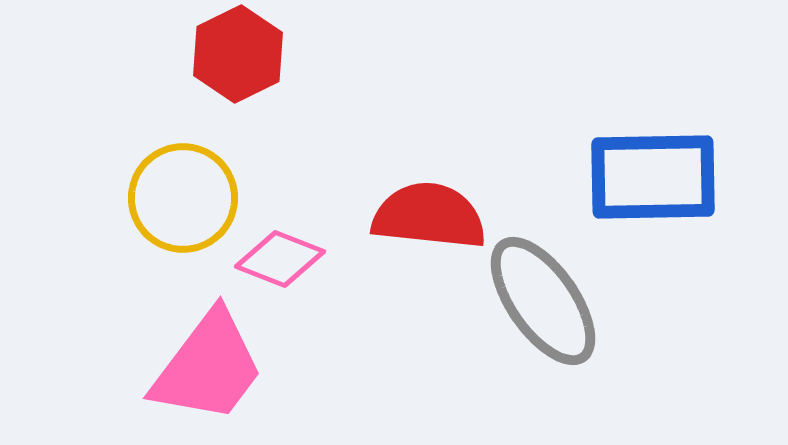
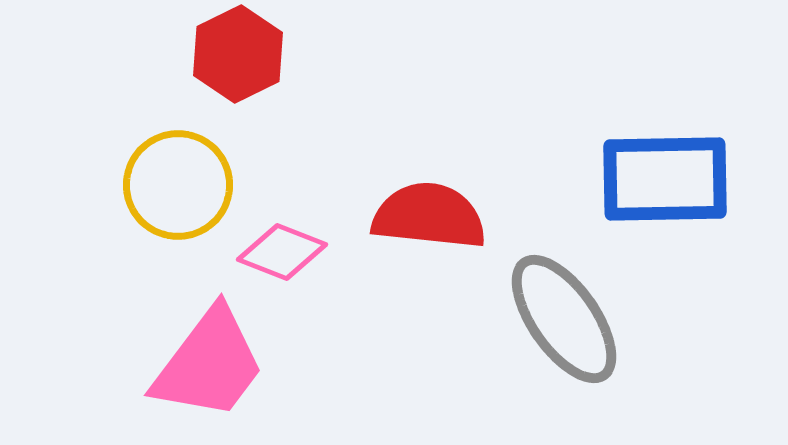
blue rectangle: moved 12 px right, 2 px down
yellow circle: moved 5 px left, 13 px up
pink diamond: moved 2 px right, 7 px up
gray ellipse: moved 21 px right, 18 px down
pink trapezoid: moved 1 px right, 3 px up
